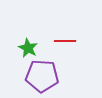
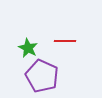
purple pentagon: rotated 20 degrees clockwise
